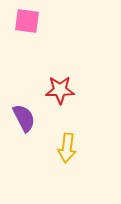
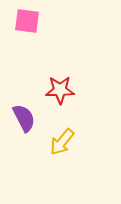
yellow arrow: moved 5 px left, 6 px up; rotated 32 degrees clockwise
